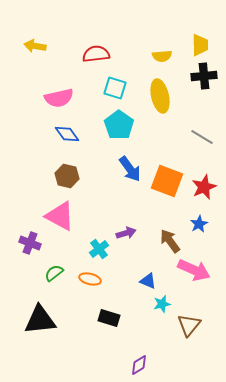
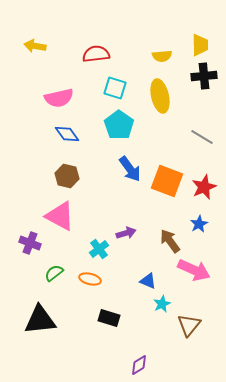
cyan star: rotated 12 degrees counterclockwise
